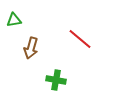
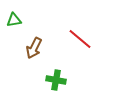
brown arrow: moved 3 px right; rotated 10 degrees clockwise
